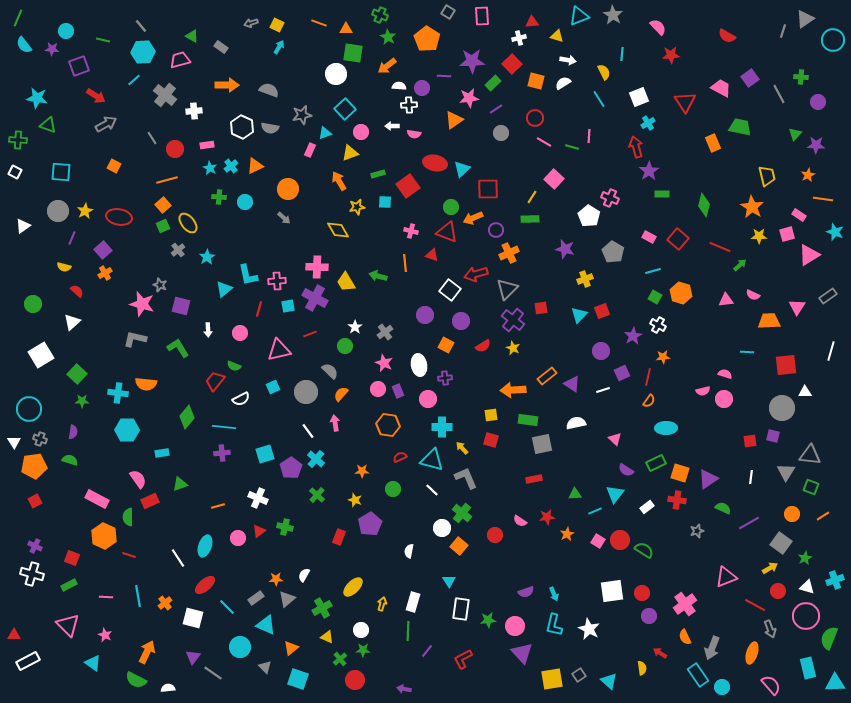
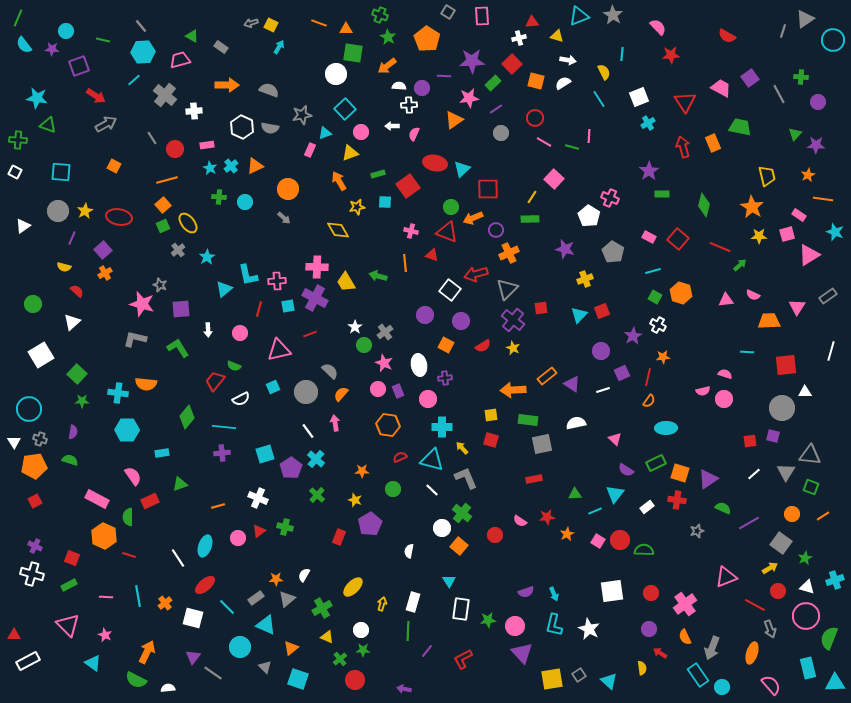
yellow square at (277, 25): moved 6 px left
pink semicircle at (414, 134): rotated 104 degrees clockwise
red arrow at (636, 147): moved 47 px right
purple square at (181, 306): moved 3 px down; rotated 18 degrees counterclockwise
green circle at (345, 346): moved 19 px right, 1 px up
white line at (751, 477): moved 3 px right, 3 px up; rotated 40 degrees clockwise
pink semicircle at (138, 479): moved 5 px left, 3 px up
green semicircle at (644, 550): rotated 30 degrees counterclockwise
red circle at (642, 593): moved 9 px right
purple circle at (649, 616): moved 13 px down
